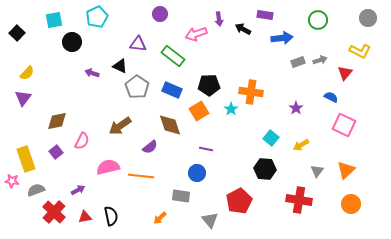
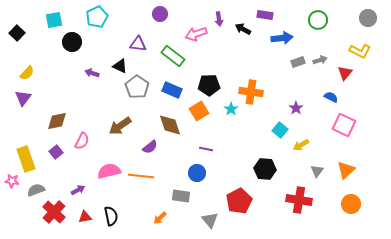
cyan square at (271, 138): moved 9 px right, 8 px up
pink semicircle at (108, 167): moved 1 px right, 4 px down
